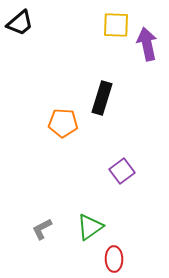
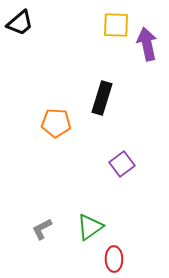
orange pentagon: moved 7 px left
purple square: moved 7 px up
